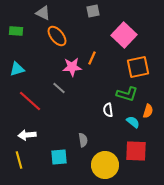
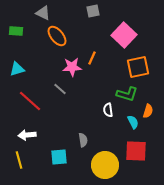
gray line: moved 1 px right, 1 px down
cyan semicircle: rotated 24 degrees clockwise
